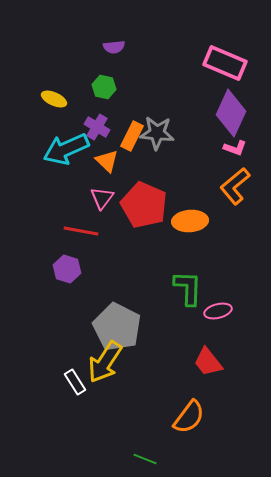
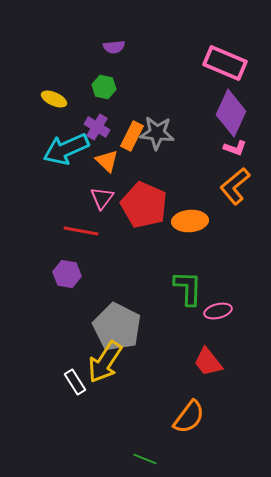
purple hexagon: moved 5 px down; rotated 8 degrees counterclockwise
